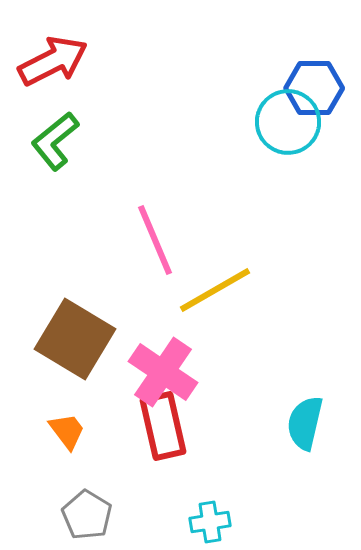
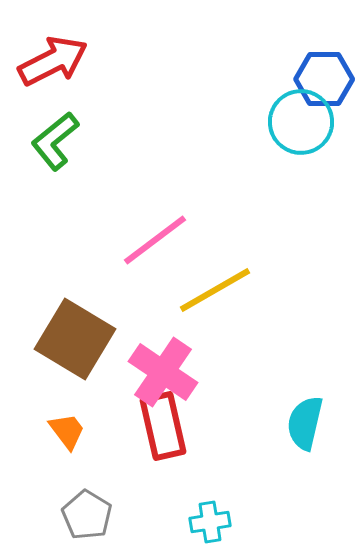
blue hexagon: moved 10 px right, 9 px up
cyan circle: moved 13 px right
pink line: rotated 76 degrees clockwise
